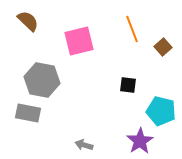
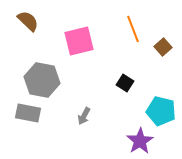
orange line: moved 1 px right
black square: moved 3 px left, 2 px up; rotated 24 degrees clockwise
gray arrow: moved 29 px up; rotated 78 degrees counterclockwise
